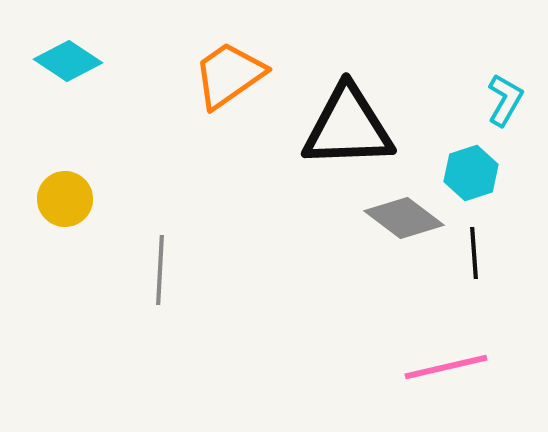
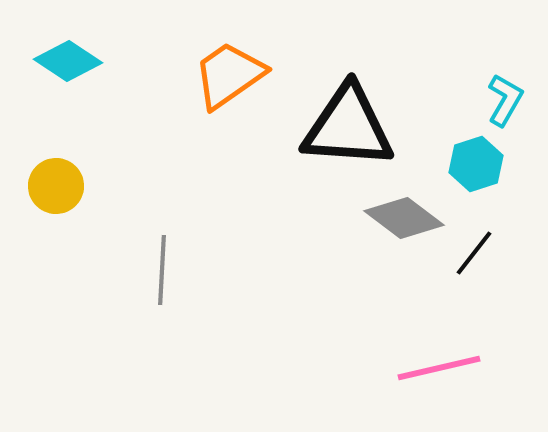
black triangle: rotated 6 degrees clockwise
cyan hexagon: moved 5 px right, 9 px up
yellow circle: moved 9 px left, 13 px up
black line: rotated 42 degrees clockwise
gray line: moved 2 px right
pink line: moved 7 px left, 1 px down
